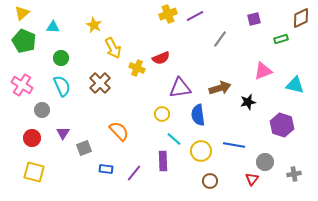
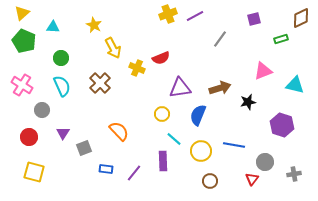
blue semicircle at (198, 115): rotated 30 degrees clockwise
red circle at (32, 138): moved 3 px left, 1 px up
